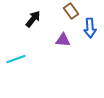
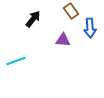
cyan line: moved 2 px down
